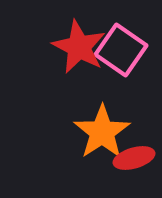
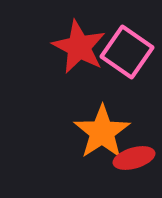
pink square: moved 6 px right, 2 px down
